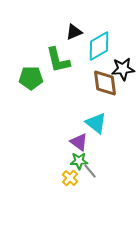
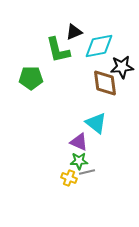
cyan diamond: rotated 20 degrees clockwise
green L-shape: moved 10 px up
black star: moved 1 px left, 2 px up
purple triangle: rotated 12 degrees counterclockwise
gray line: moved 3 px left, 1 px down; rotated 63 degrees counterclockwise
yellow cross: moved 1 px left; rotated 21 degrees counterclockwise
